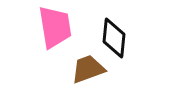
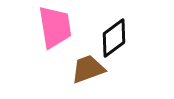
black diamond: rotated 48 degrees clockwise
